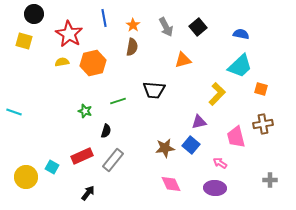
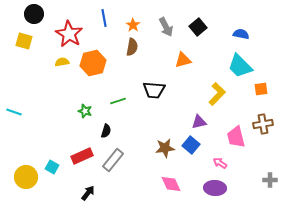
cyan trapezoid: rotated 88 degrees clockwise
orange square: rotated 24 degrees counterclockwise
